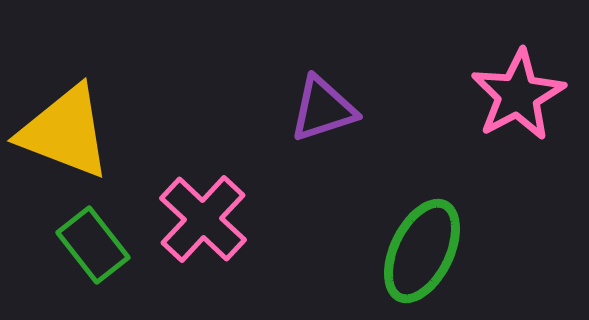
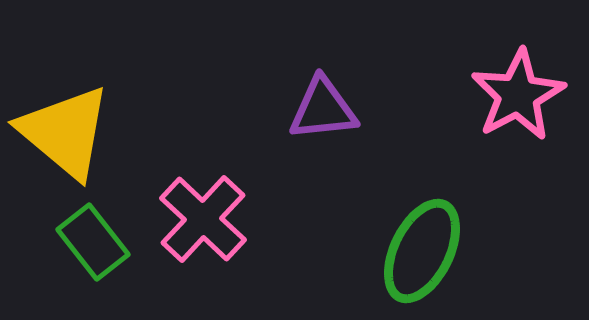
purple triangle: rotated 12 degrees clockwise
yellow triangle: rotated 19 degrees clockwise
green rectangle: moved 3 px up
